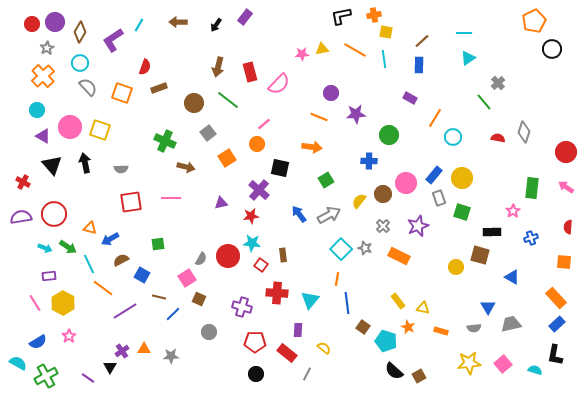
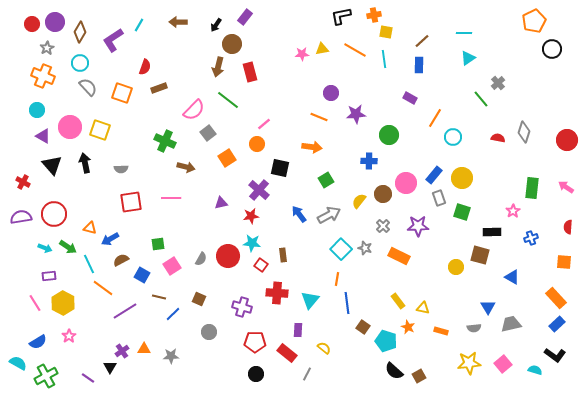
orange cross at (43, 76): rotated 25 degrees counterclockwise
pink semicircle at (279, 84): moved 85 px left, 26 px down
green line at (484, 102): moved 3 px left, 3 px up
brown circle at (194, 103): moved 38 px right, 59 px up
red circle at (566, 152): moved 1 px right, 12 px up
purple star at (418, 226): rotated 20 degrees clockwise
pink square at (187, 278): moved 15 px left, 12 px up
black L-shape at (555, 355): rotated 65 degrees counterclockwise
